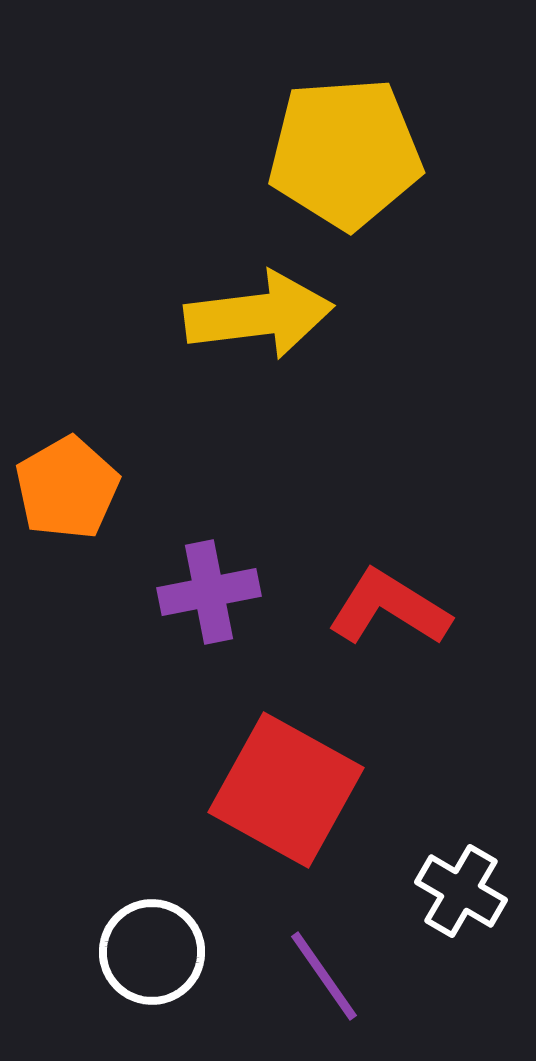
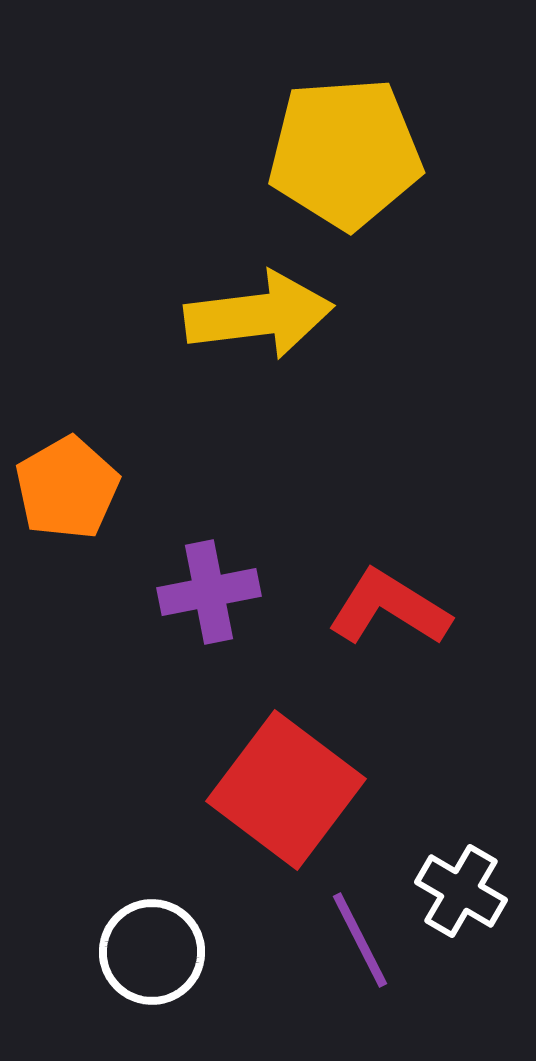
red square: rotated 8 degrees clockwise
purple line: moved 36 px right, 36 px up; rotated 8 degrees clockwise
